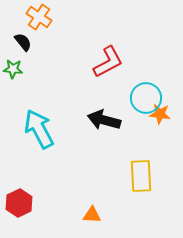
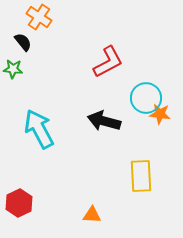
black arrow: moved 1 px down
